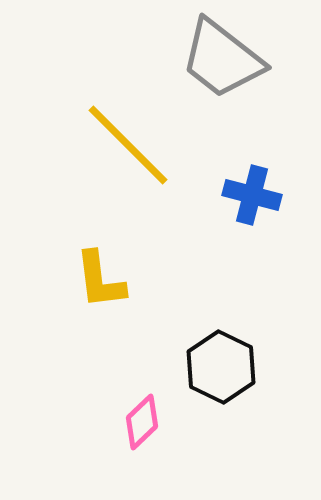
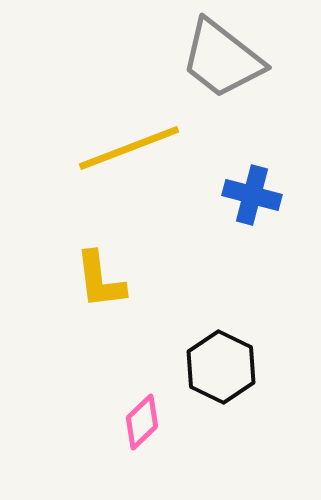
yellow line: moved 1 px right, 3 px down; rotated 66 degrees counterclockwise
